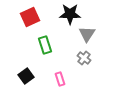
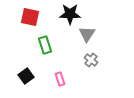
red square: rotated 36 degrees clockwise
gray cross: moved 7 px right, 2 px down
